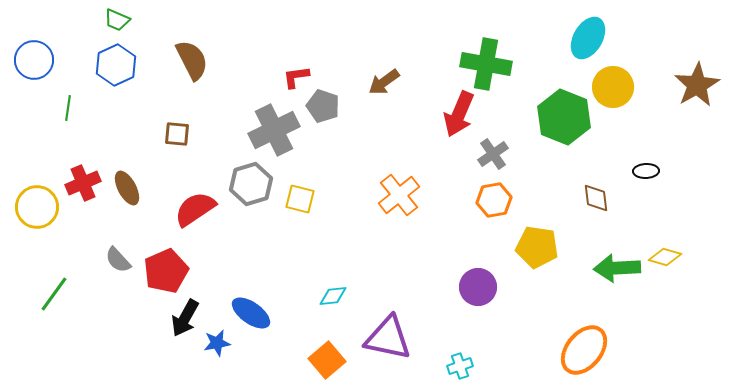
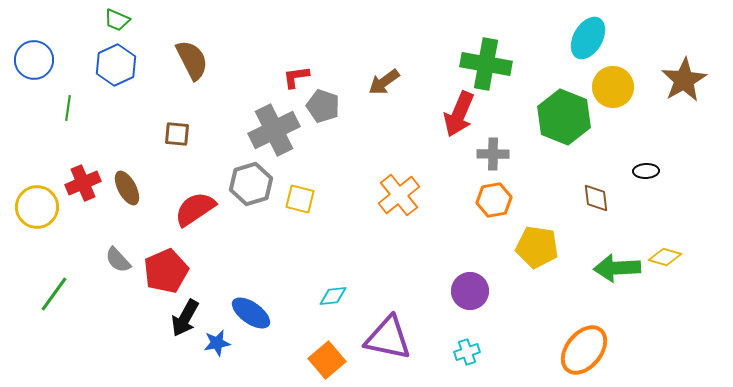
brown star at (697, 85): moved 13 px left, 5 px up
gray cross at (493, 154): rotated 36 degrees clockwise
purple circle at (478, 287): moved 8 px left, 4 px down
cyan cross at (460, 366): moved 7 px right, 14 px up
